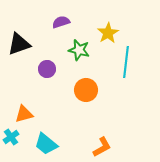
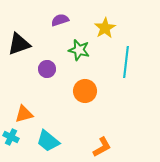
purple semicircle: moved 1 px left, 2 px up
yellow star: moved 3 px left, 5 px up
orange circle: moved 1 px left, 1 px down
cyan cross: rotated 28 degrees counterclockwise
cyan trapezoid: moved 2 px right, 3 px up
